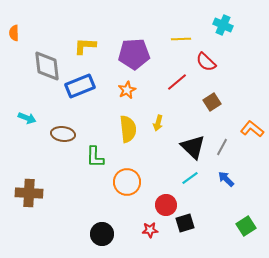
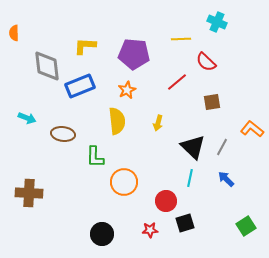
cyan cross: moved 6 px left, 3 px up
purple pentagon: rotated 8 degrees clockwise
brown square: rotated 24 degrees clockwise
yellow semicircle: moved 11 px left, 8 px up
cyan line: rotated 42 degrees counterclockwise
orange circle: moved 3 px left
red circle: moved 4 px up
